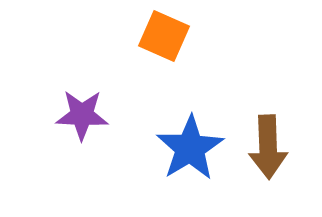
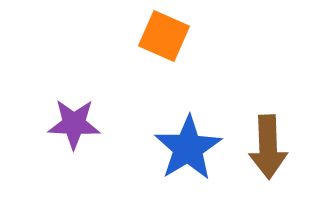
purple star: moved 8 px left, 9 px down
blue star: moved 2 px left
